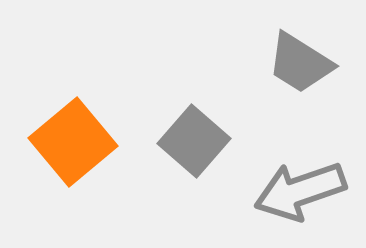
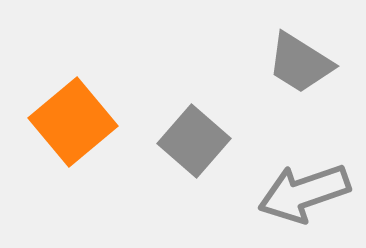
orange square: moved 20 px up
gray arrow: moved 4 px right, 2 px down
